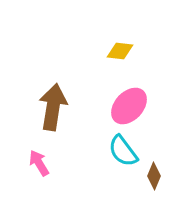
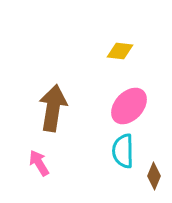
brown arrow: moved 1 px down
cyan semicircle: rotated 36 degrees clockwise
